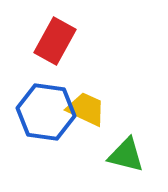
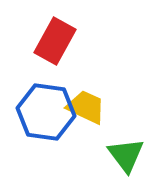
yellow trapezoid: moved 2 px up
green triangle: rotated 39 degrees clockwise
